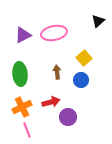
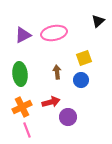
yellow square: rotated 21 degrees clockwise
